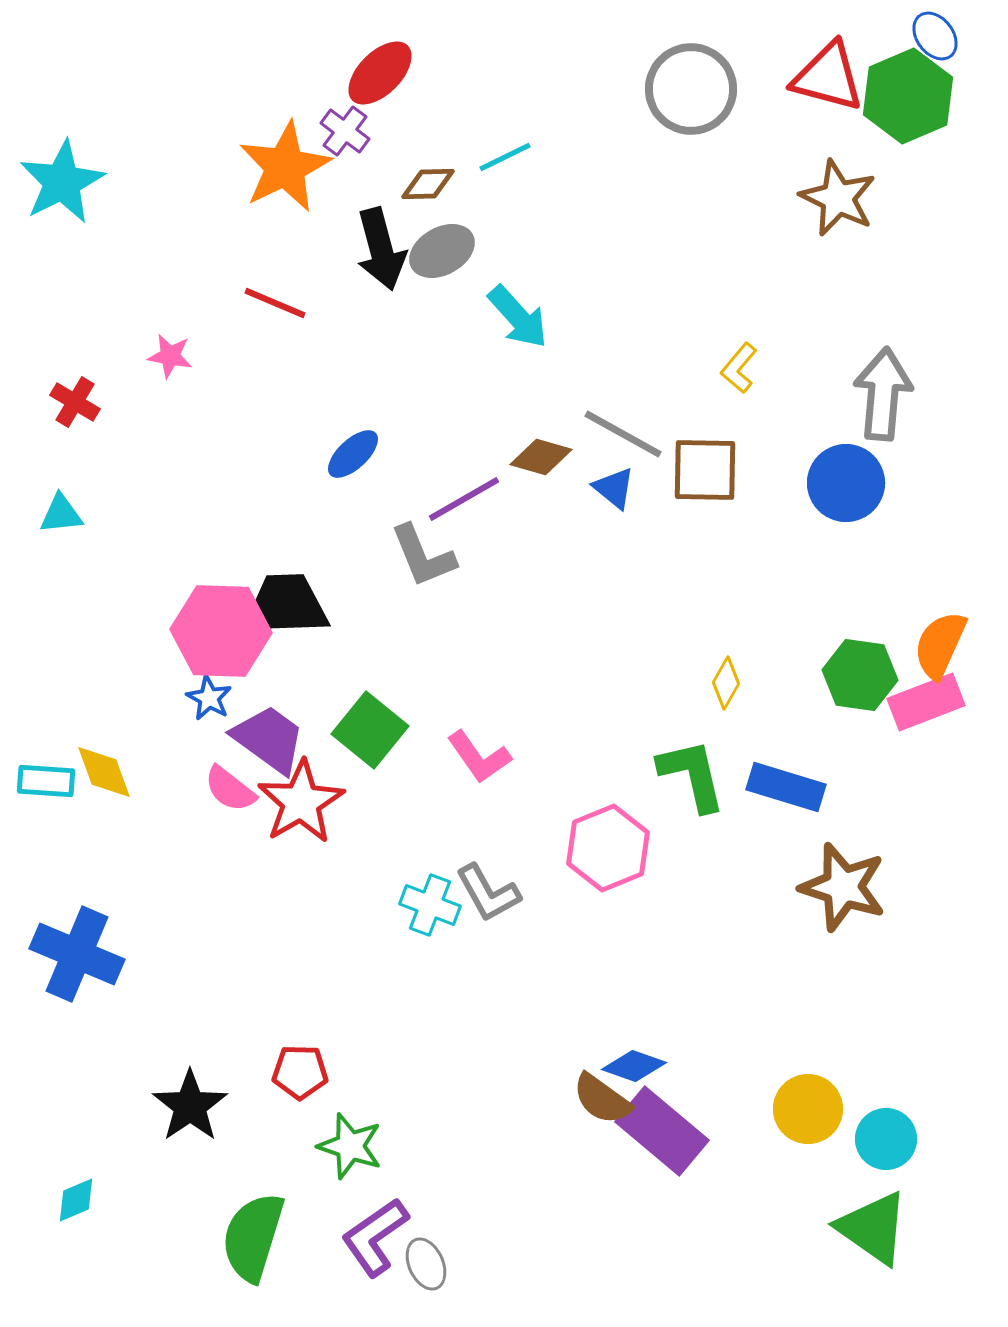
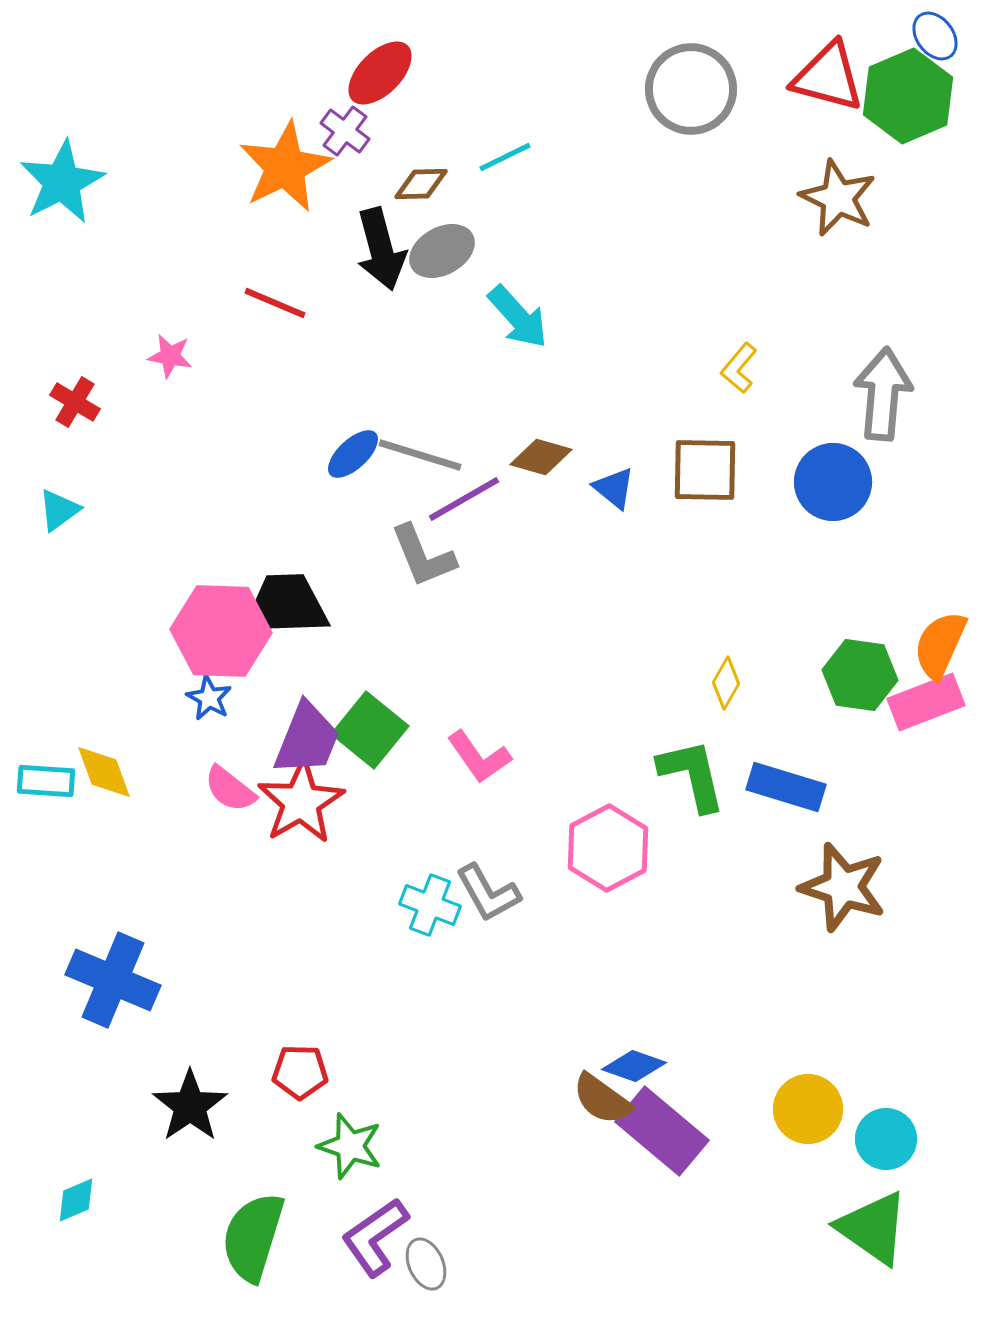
brown diamond at (428, 184): moved 7 px left
gray line at (623, 434): moved 203 px left, 21 px down; rotated 12 degrees counterclockwise
blue circle at (846, 483): moved 13 px left, 1 px up
cyan triangle at (61, 514): moved 2 px left, 4 px up; rotated 30 degrees counterclockwise
purple trapezoid at (269, 739): moved 38 px right; rotated 76 degrees clockwise
pink hexagon at (608, 848): rotated 6 degrees counterclockwise
blue cross at (77, 954): moved 36 px right, 26 px down
